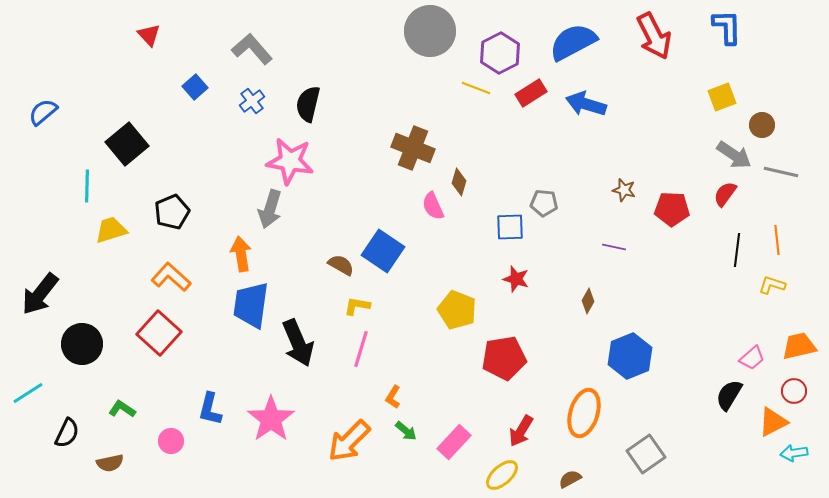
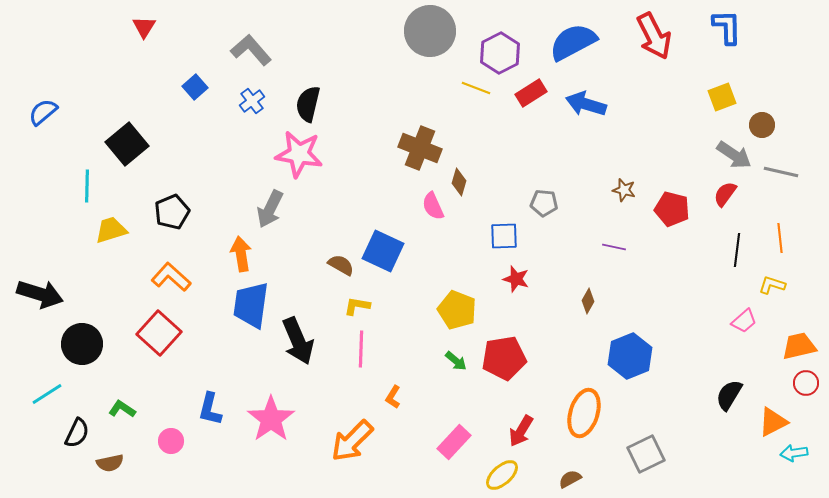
red triangle at (149, 35): moved 5 px left, 8 px up; rotated 15 degrees clockwise
gray L-shape at (252, 49): moved 1 px left, 1 px down
brown cross at (413, 148): moved 7 px right
pink star at (290, 161): moved 9 px right, 7 px up
gray arrow at (270, 209): rotated 9 degrees clockwise
red pentagon at (672, 209): rotated 12 degrees clockwise
blue square at (510, 227): moved 6 px left, 9 px down
orange line at (777, 240): moved 3 px right, 2 px up
blue square at (383, 251): rotated 9 degrees counterclockwise
black arrow at (40, 294): rotated 111 degrees counterclockwise
black arrow at (298, 343): moved 2 px up
pink line at (361, 349): rotated 15 degrees counterclockwise
pink trapezoid at (752, 358): moved 8 px left, 37 px up
red circle at (794, 391): moved 12 px right, 8 px up
cyan line at (28, 393): moved 19 px right, 1 px down
green arrow at (406, 431): moved 50 px right, 70 px up
black semicircle at (67, 433): moved 10 px right
orange arrow at (349, 441): moved 3 px right
gray square at (646, 454): rotated 9 degrees clockwise
